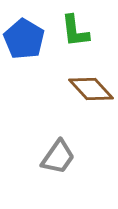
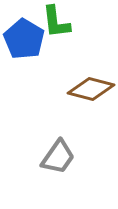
green L-shape: moved 19 px left, 9 px up
brown diamond: rotated 33 degrees counterclockwise
